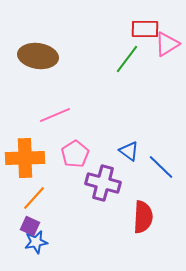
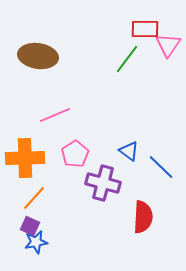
pink triangle: moved 1 px right, 1 px down; rotated 24 degrees counterclockwise
